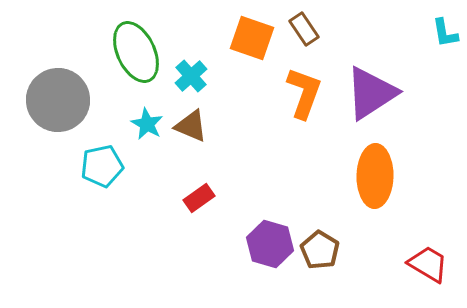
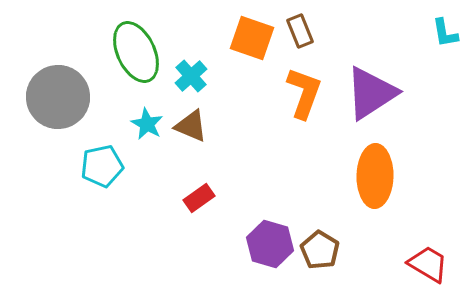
brown rectangle: moved 4 px left, 2 px down; rotated 12 degrees clockwise
gray circle: moved 3 px up
